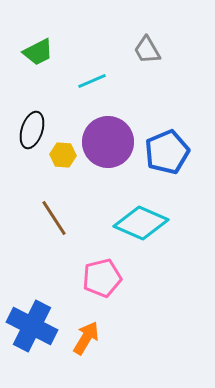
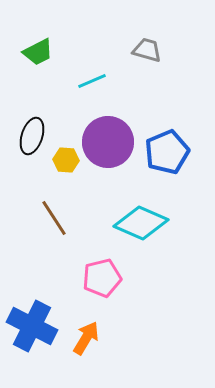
gray trapezoid: rotated 136 degrees clockwise
black ellipse: moved 6 px down
yellow hexagon: moved 3 px right, 5 px down
